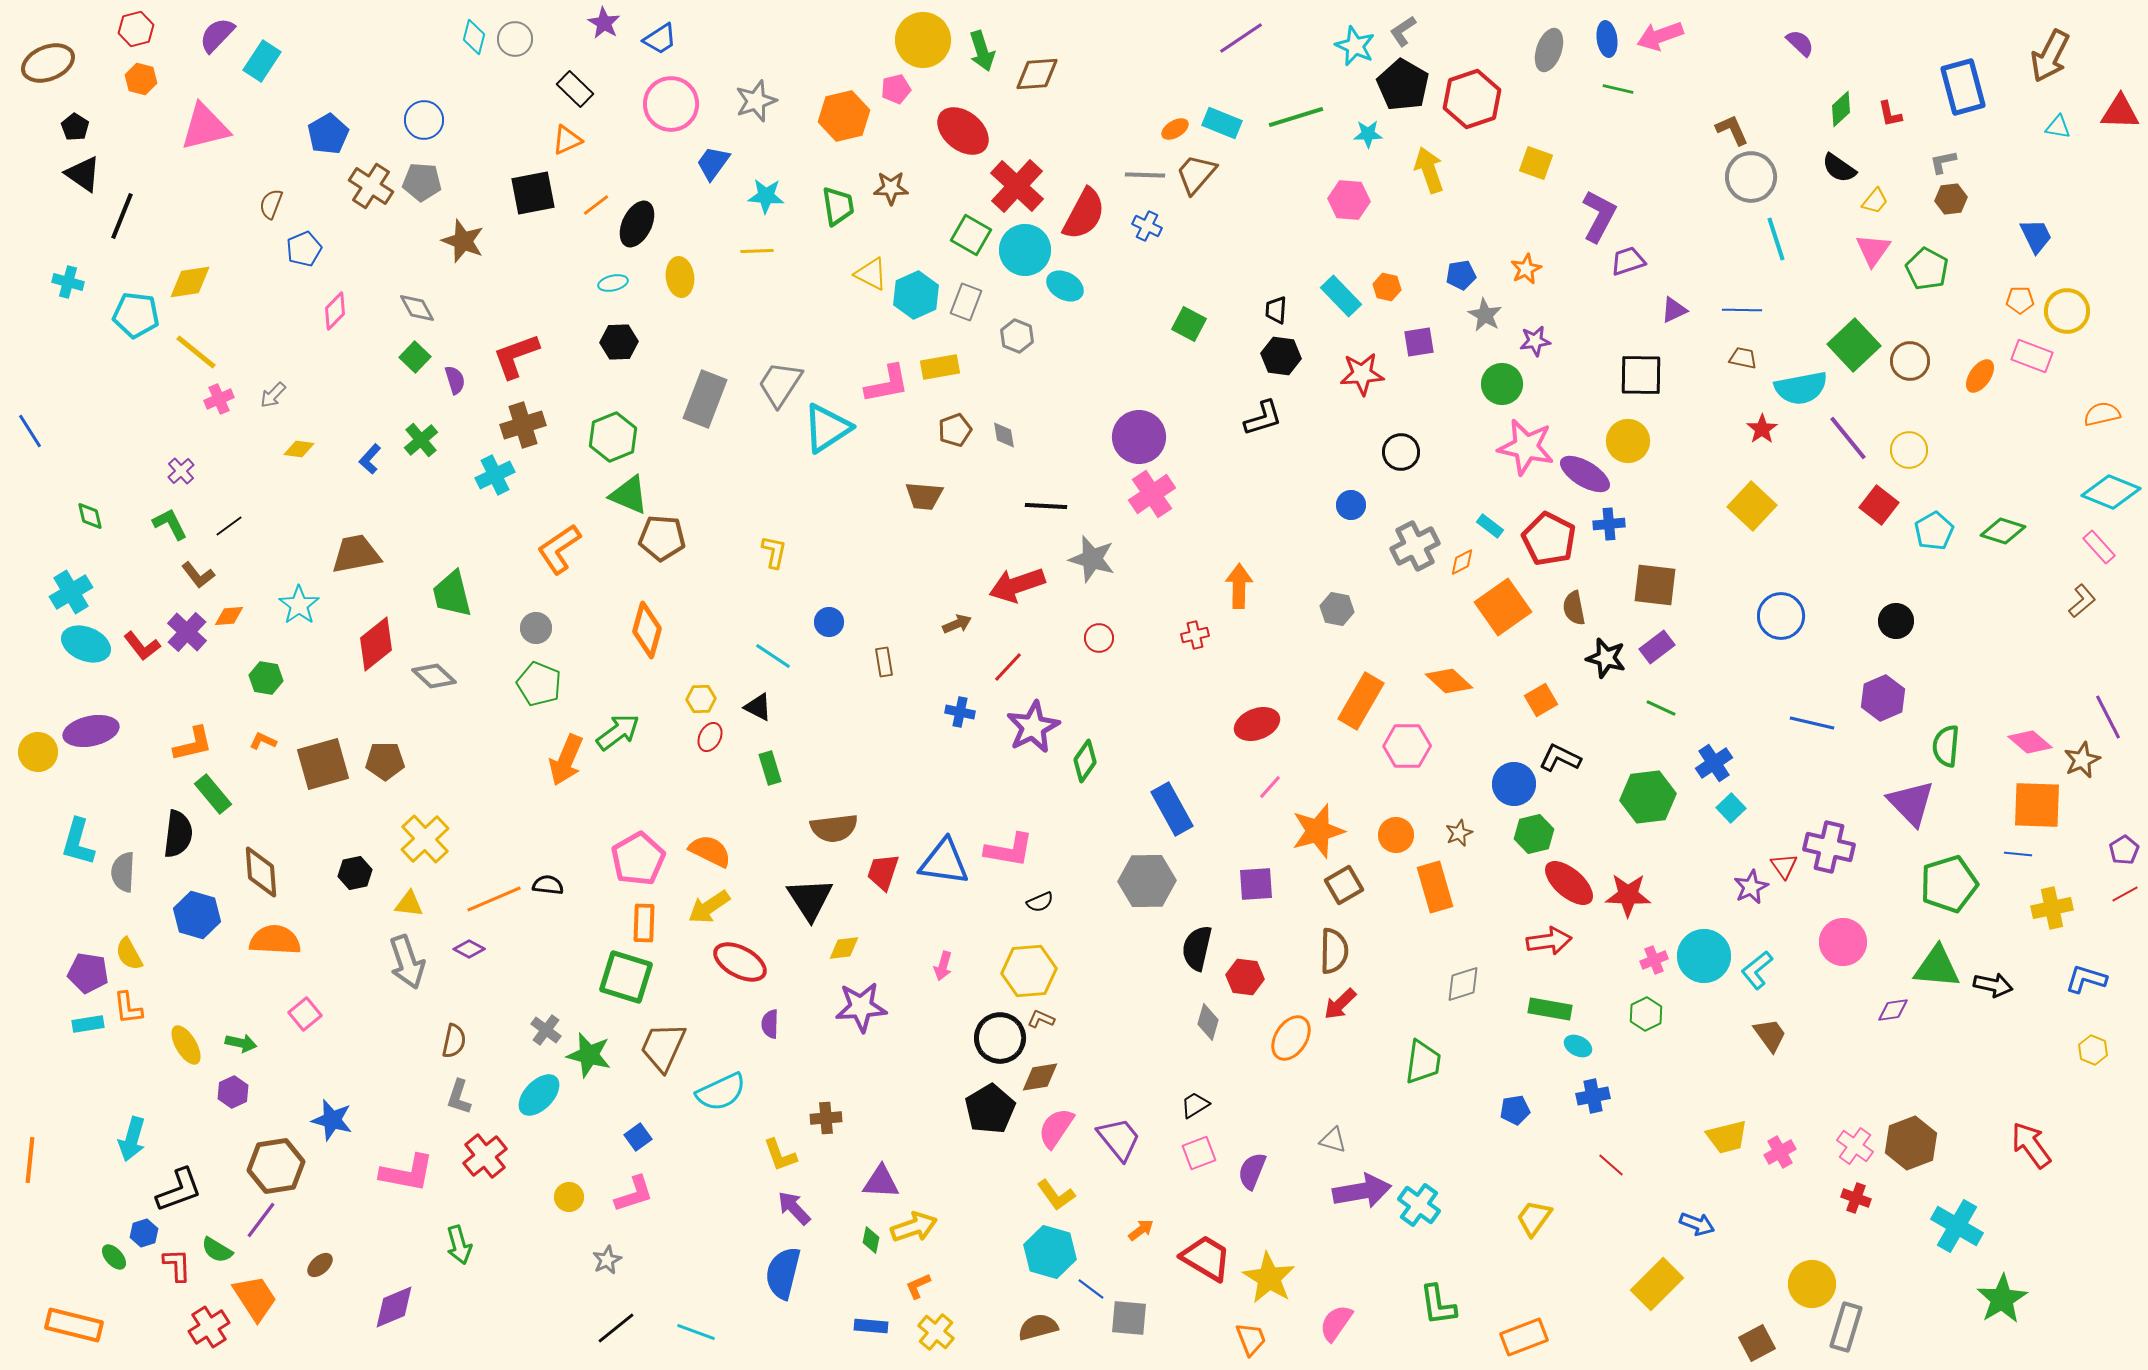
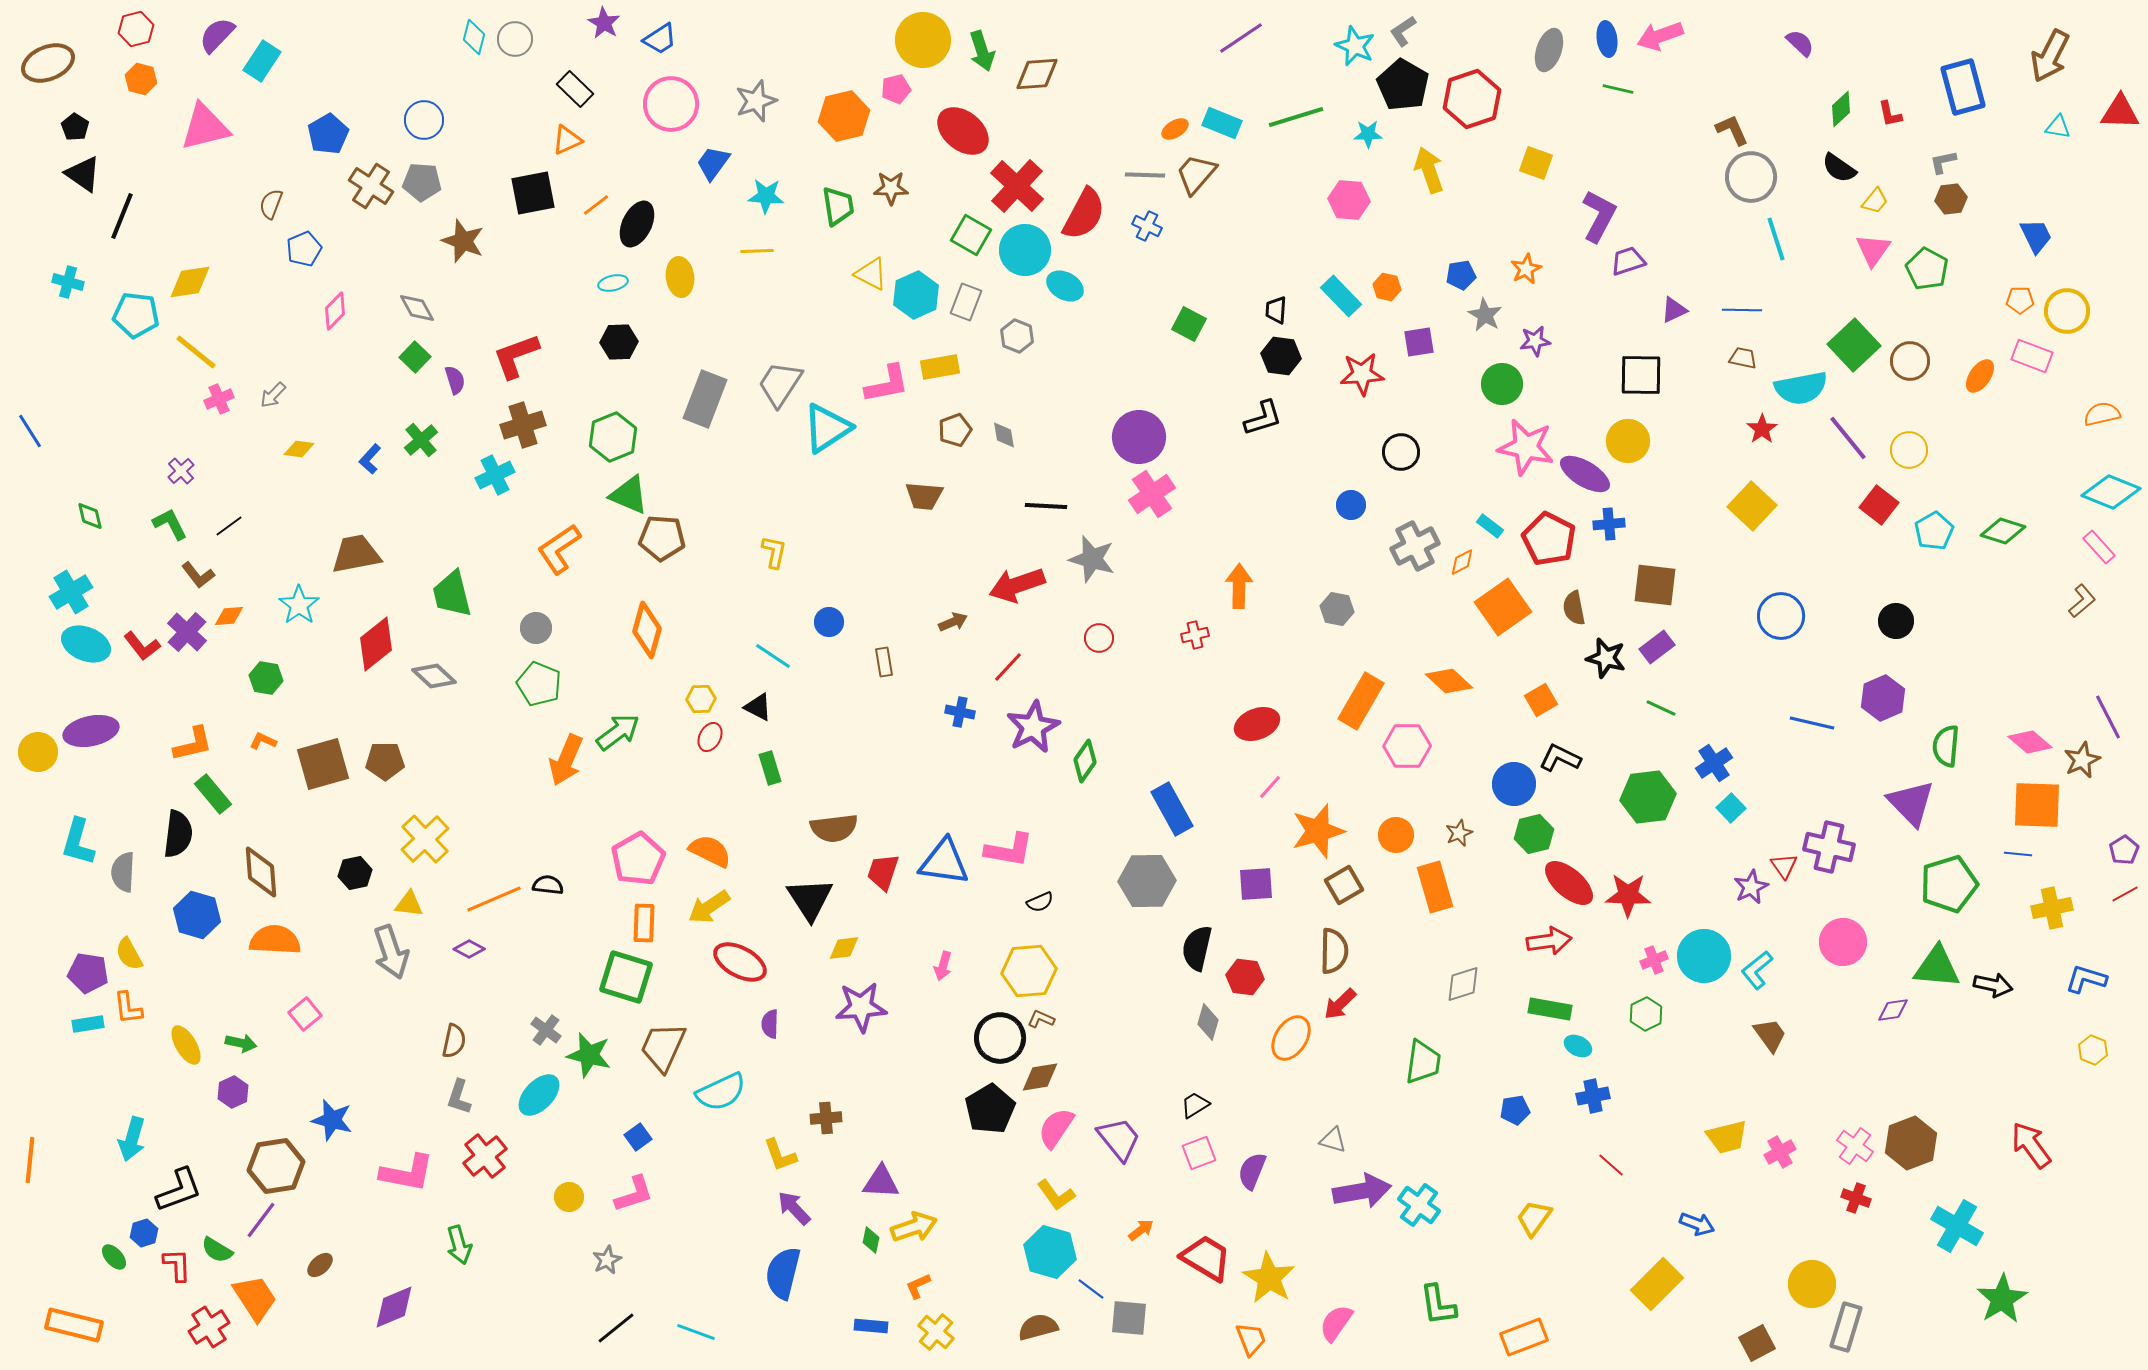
brown arrow at (957, 624): moved 4 px left, 2 px up
gray arrow at (407, 962): moved 16 px left, 10 px up
